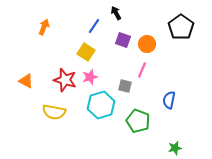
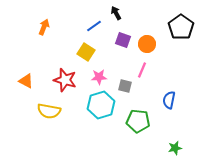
blue line: rotated 21 degrees clockwise
pink star: moved 9 px right; rotated 14 degrees clockwise
yellow semicircle: moved 5 px left, 1 px up
green pentagon: rotated 15 degrees counterclockwise
